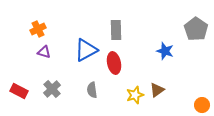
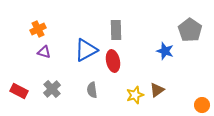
gray pentagon: moved 6 px left, 1 px down
red ellipse: moved 1 px left, 2 px up
